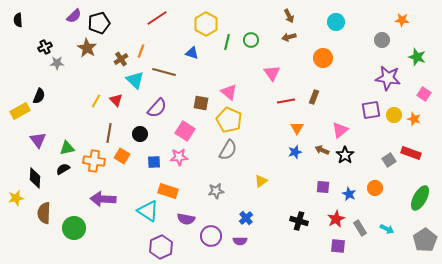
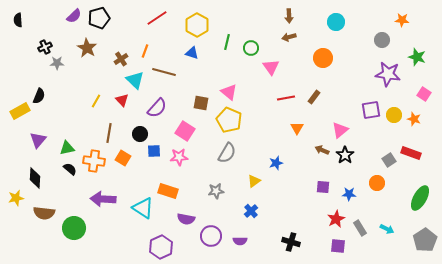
brown arrow at (289, 16): rotated 24 degrees clockwise
black pentagon at (99, 23): moved 5 px up
yellow hexagon at (206, 24): moved 9 px left, 1 px down
green circle at (251, 40): moved 8 px down
orange line at (141, 51): moved 4 px right
pink triangle at (272, 73): moved 1 px left, 6 px up
purple star at (388, 78): moved 4 px up
brown rectangle at (314, 97): rotated 16 degrees clockwise
red triangle at (116, 100): moved 6 px right
red line at (286, 101): moved 3 px up
purple triangle at (38, 140): rotated 18 degrees clockwise
gray semicircle at (228, 150): moved 1 px left, 3 px down
blue star at (295, 152): moved 19 px left, 11 px down
orange square at (122, 156): moved 1 px right, 2 px down
blue square at (154, 162): moved 11 px up
black semicircle at (63, 169): moved 7 px right; rotated 72 degrees clockwise
yellow triangle at (261, 181): moved 7 px left
orange circle at (375, 188): moved 2 px right, 5 px up
blue star at (349, 194): rotated 24 degrees counterclockwise
cyan triangle at (148, 211): moved 5 px left, 3 px up
brown semicircle at (44, 213): rotated 85 degrees counterclockwise
blue cross at (246, 218): moved 5 px right, 7 px up
black cross at (299, 221): moved 8 px left, 21 px down
